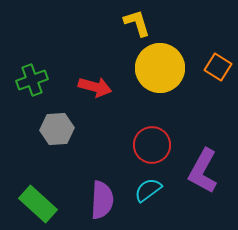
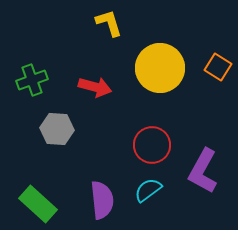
yellow L-shape: moved 28 px left
gray hexagon: rotated 8 degrees clockwise
purple semicircle: rotated 9 degrees counterclockwise
